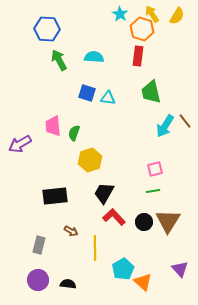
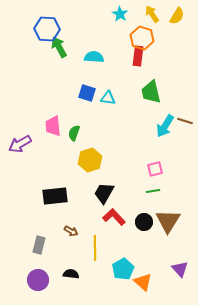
orange hexagon: moved 9 px down
green arrow: moved 13 px up
brown line: rotated 35 degrees counterclockwise
black semicircle: moved 3 px right, 10 px up
